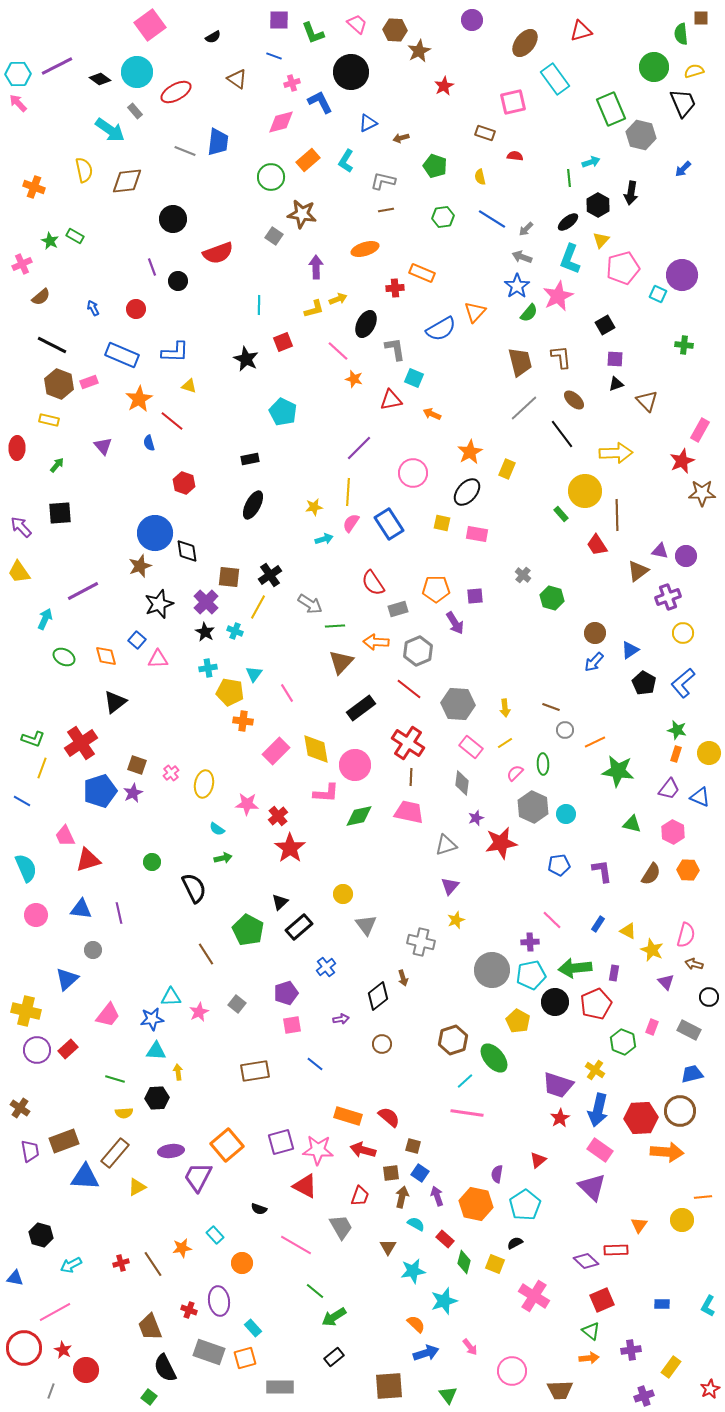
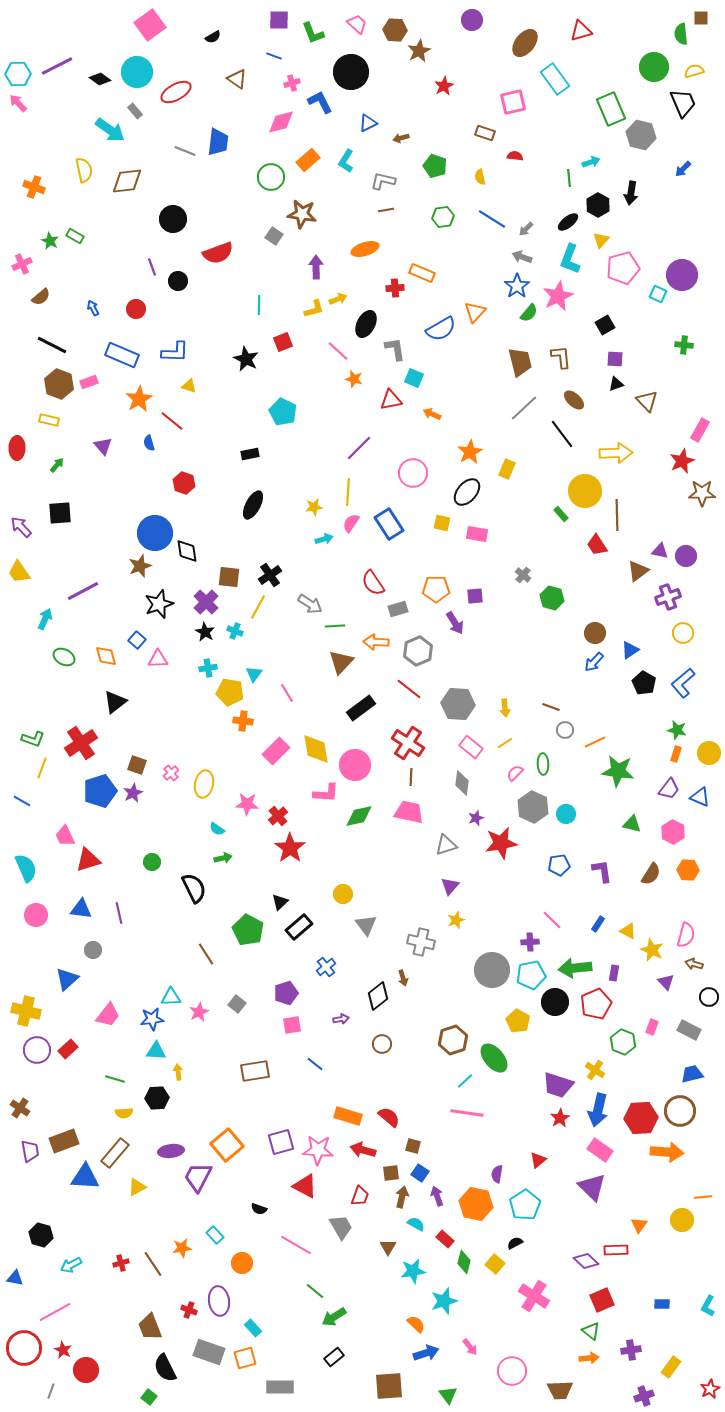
black rectangle at (250, 459): moved 5 px up
yellow square at (495, 1264): rotated 18 degrees clockwise
